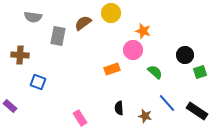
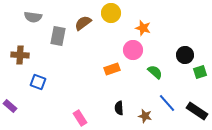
orange star: moved 3 px up
